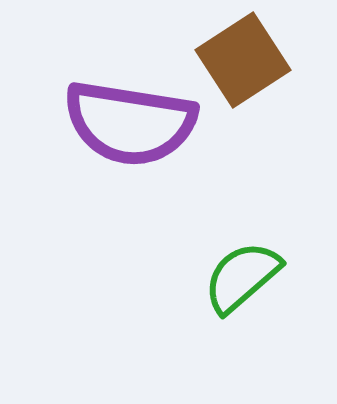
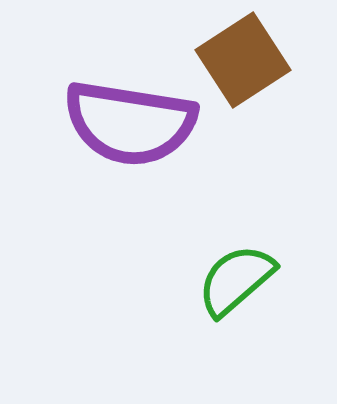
green semicircle: moved 6 px left, 3 px down
